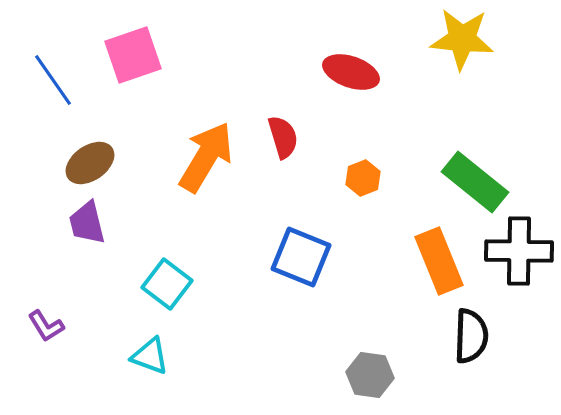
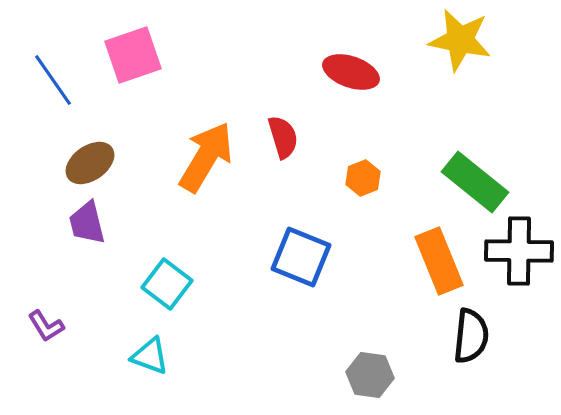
yellow star: moved 2 px left, 1 px down; rotated 6 degrees clockwise
black semicircle: rotated 4 degrees clockwise
